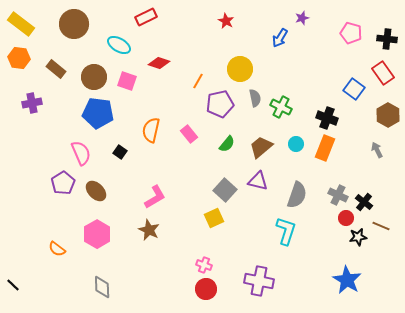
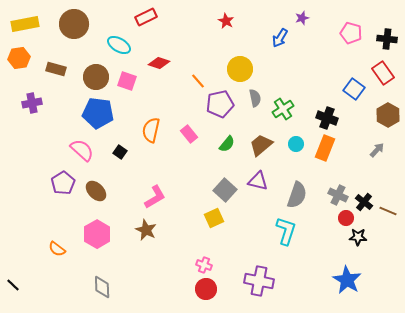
yellow rectangle at (21, 24): moved 4 px right; rotated 48 degrees counterclockwise
orange hexagon at (19, 58): rotated 15 degrees counterclockwise
brown rectangle at (56, 69): rotated 24 degrees counterclockwise
brown circle at (94, 77): moved 2 px right
orange line at (198, 81): rotated 70 degrees counterclockwise
green cross at (281, 107): moved 2 px right, 2 px down; rotated 30 degrees clockwise
brown trapezoid at (261, 147): moved 2 px up
gray arrow at (377, 150): rotated 70 degrees clockwise
pink semicircle at (81, 153): moved 1 px right, 3 px up; rotated 25 degrees counterclockwise
brown line at (381, 226): moved 7 px right, 15 px up
brown star at (149, 230): moved 3 px left
black star at (358, 237): rotated 12 degrees clockwise
